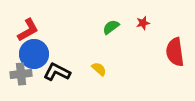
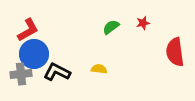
yellow semicircle: rotated 35 degrees counterclockwise
